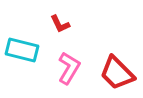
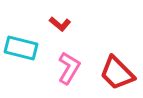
red L-shape: rotated 25 degrees counterclockwise
cyan rectangle: moved 1 px left, 2 px up
